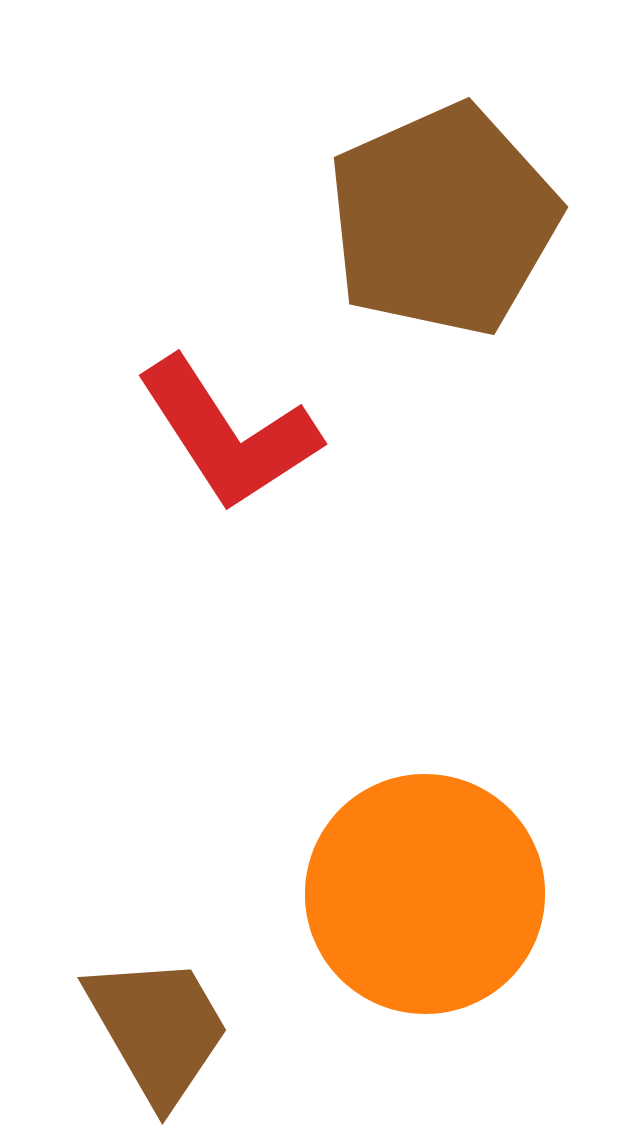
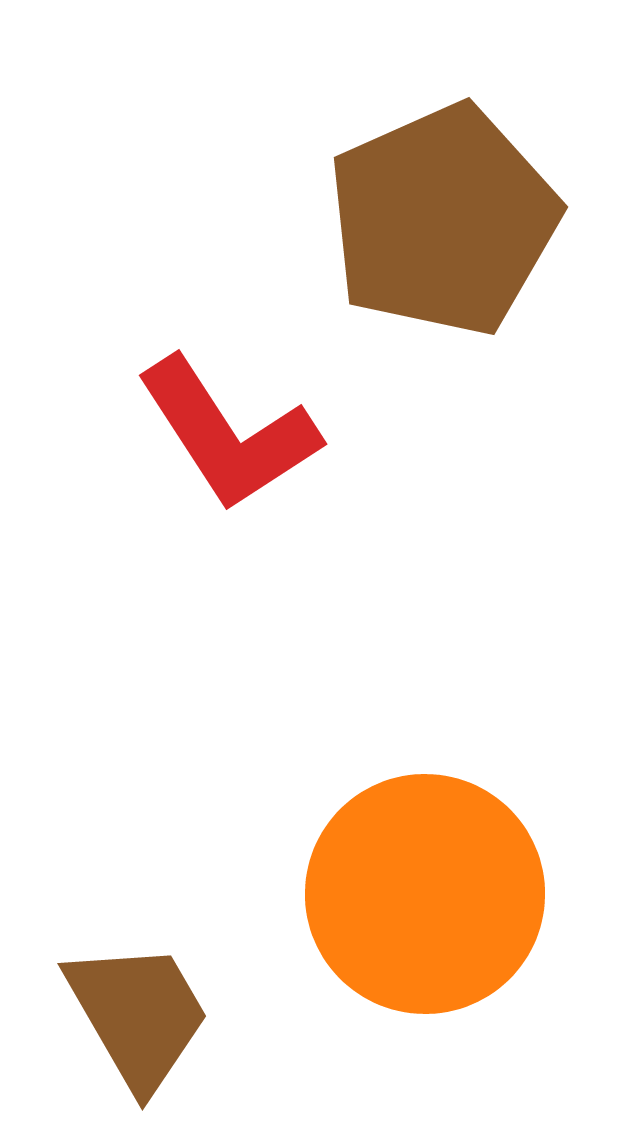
brown trapezoid: moved 20 px left, 14 px up
